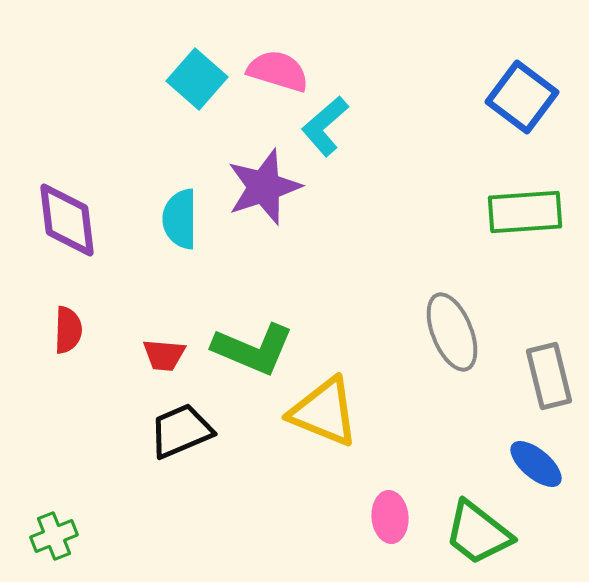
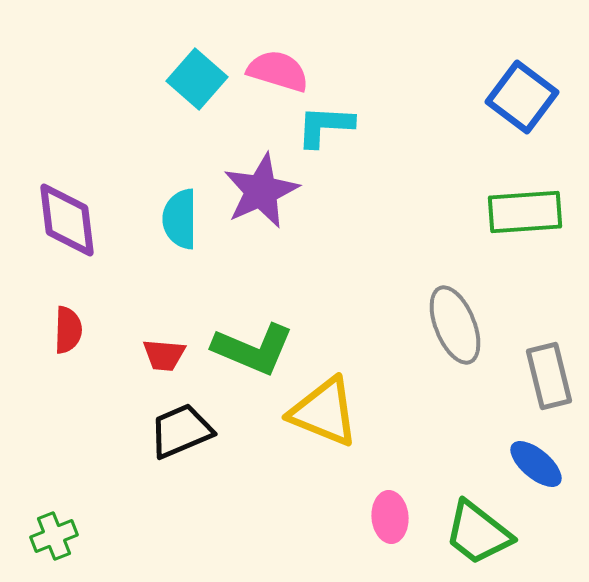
cyan L-shape: rotated 44 degrees clockwise
purple star: moved 3 px left, 4 px down; rotated 6 degrees counterclockwise
gray ellipse: moved 3 px right, 7 px up
